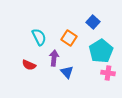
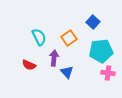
orange square: rotated 21 degrees clockwise
cyan pentagon: rotated 25 degrees clockwise
